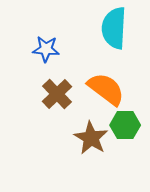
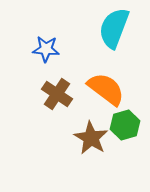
cyan semicircle: rotated 18 degrees clockwise
brown cross: rotated 12 degrees counterclockwise
green hexagon: rotated 16 degrees counterclockwise
